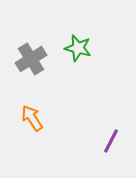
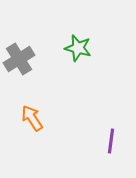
gray cross: moved 12 px left
purple line: rotated 20 degrees counterclockwise
